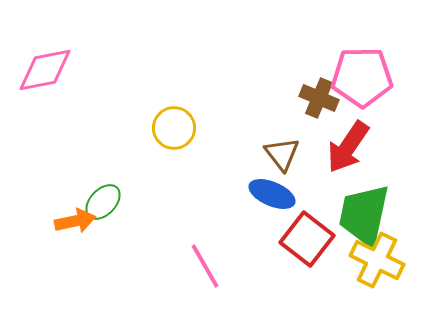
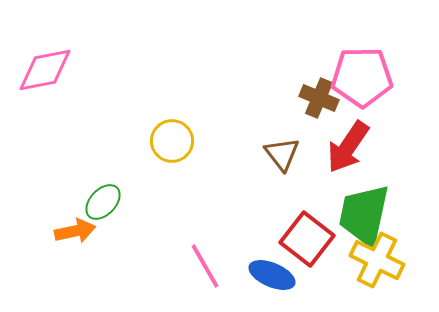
yellow circle: moved 2 px left, 13 px down
blue ellipse: moved 81 px down
orange arrow: moved 10 px down
